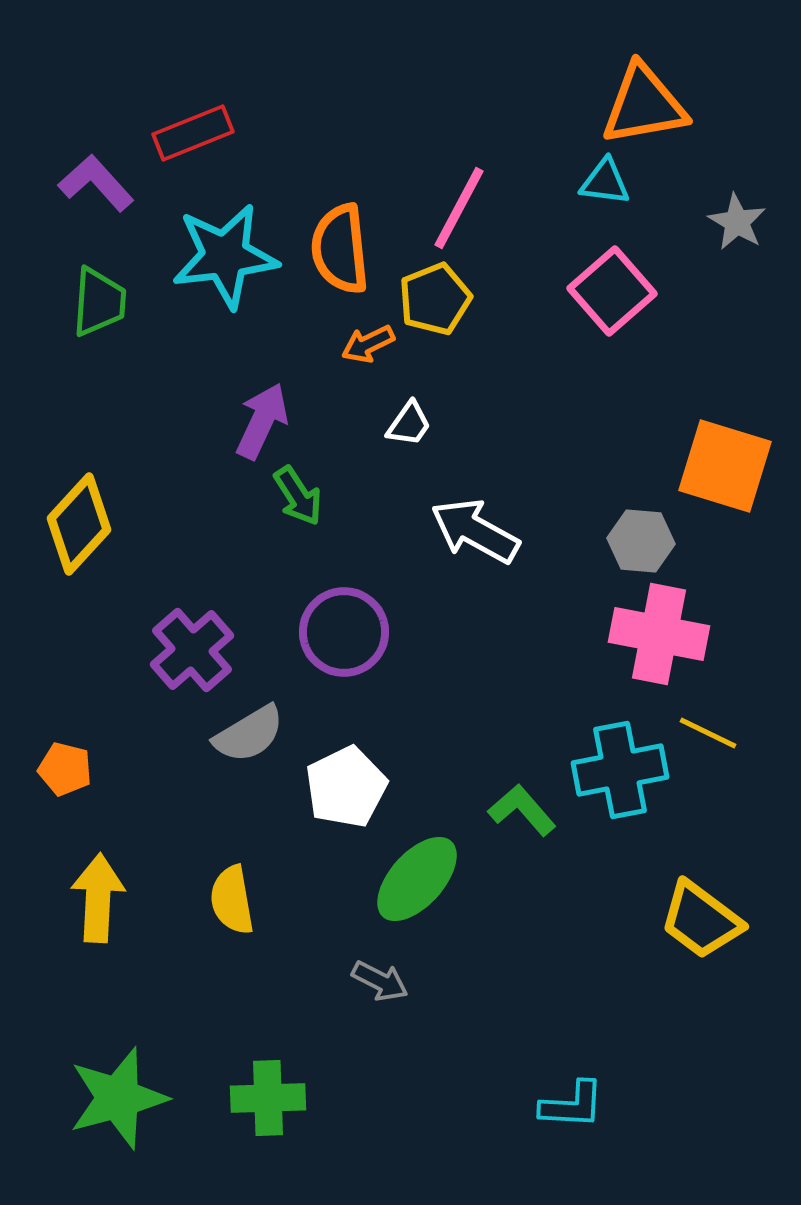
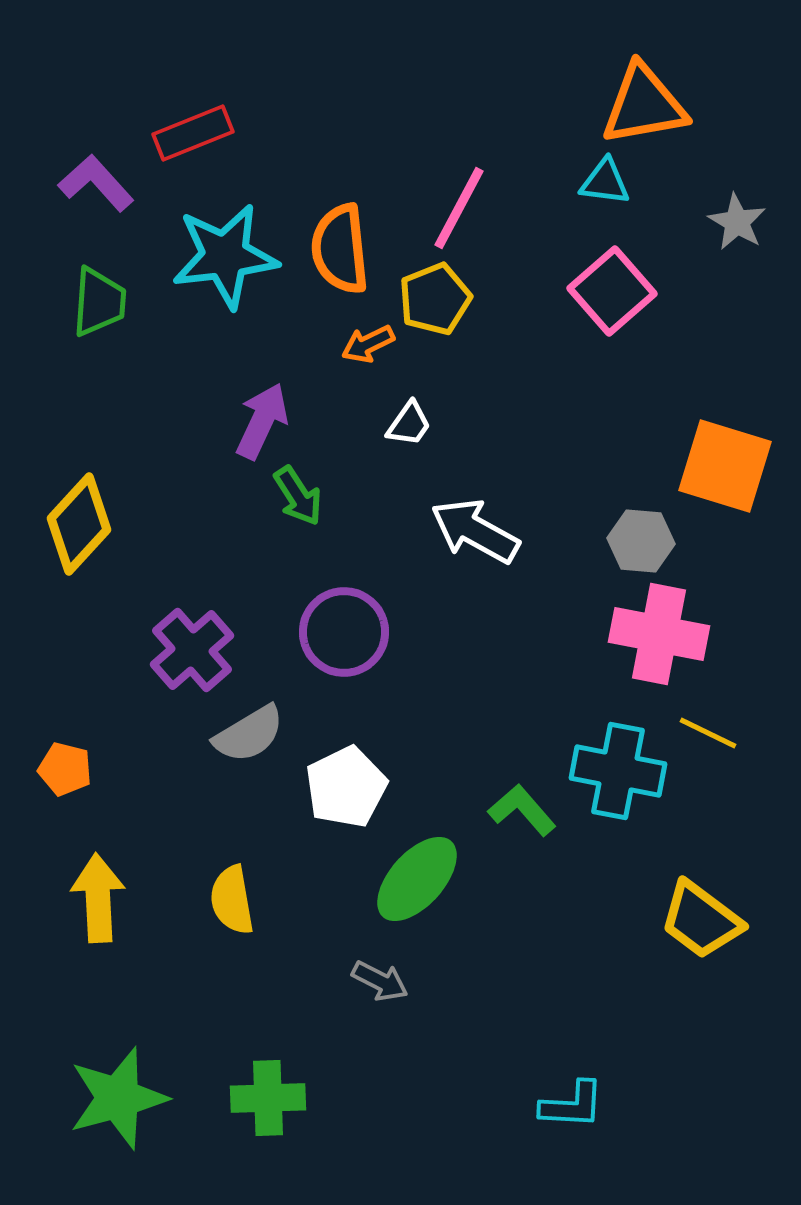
cyan cross: moved 2 px left, 1 px down; rotated 22 degrees clockwise
yellow arrow: rotated 6 degrees counterclockwise
